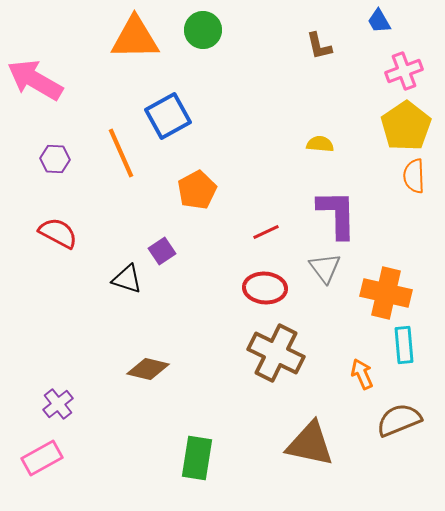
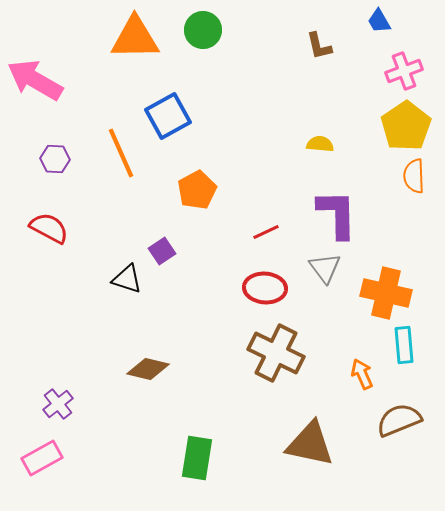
red semicircle: moved 9 px left, 5 px up
